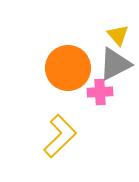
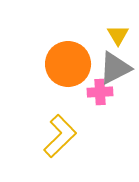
yellow triangle: rotated 10 degrees clockwise
gray triangle: moved 4 px down
orange circle: moved 4 px up
